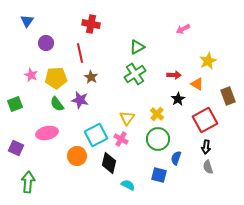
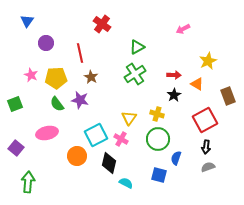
red cross: moved 11 px right; rotated 24 degrees clockwise
black star: moved 4 px left, 4 px up
yellow cross: rotated 24 degrees counterclockwise
yellow triangle: moved 2 px right
purple square: rotated 14 degrees clockwise
gray semicircle: rotated 88 degrees clockwise
cyan semicircle: moved 2 px left, 2 px up
